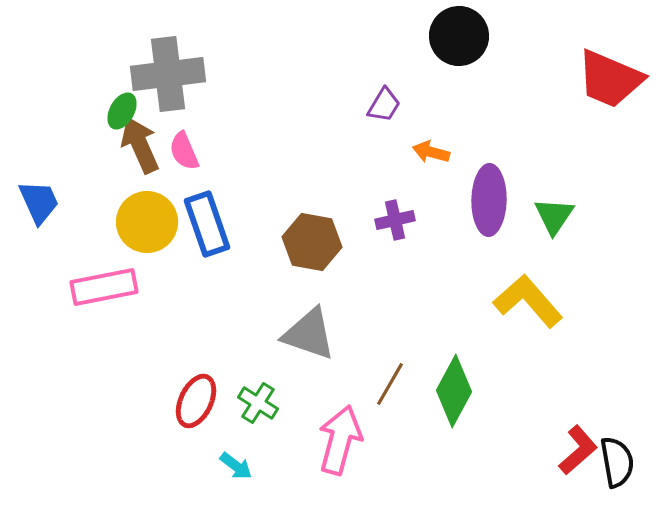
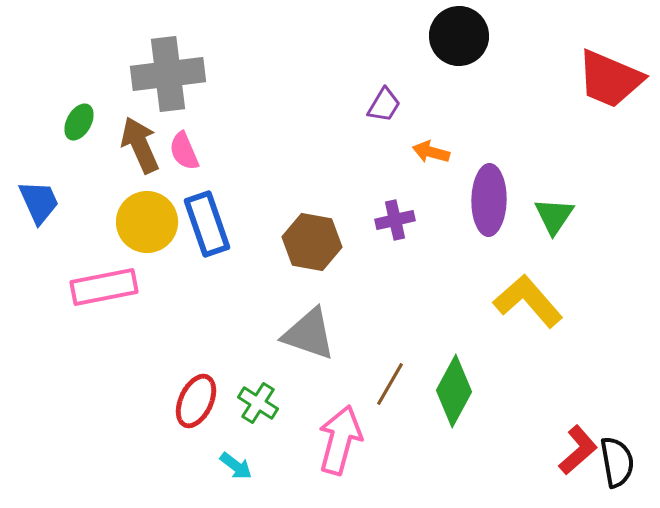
green ellipse: moved 43 px left, 11 px down
